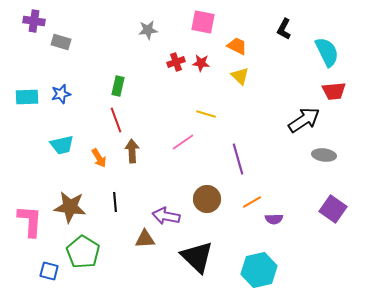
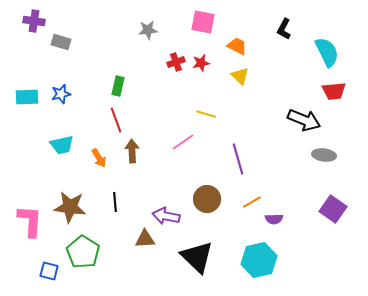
red star: rotated 18 degrees counterclockwise
black arrow: rotated 56 degrees clockwise
cyan hexagon: moved 10 px up
